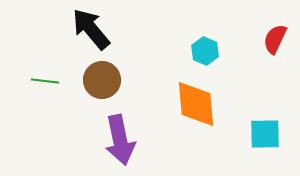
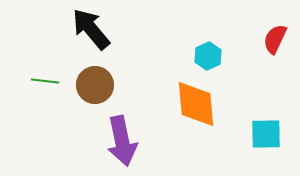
cyan hexagon: moved 3 px right, 5 px down; rotated 12 degrees clockwise
brown circle: moved 7 px left, 5 px down
cyan square: moved 1 px right
purple arrow: moved 2 px right, 1 px down
